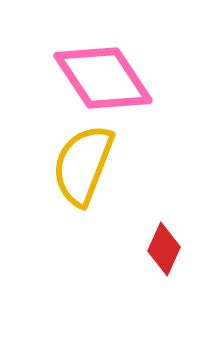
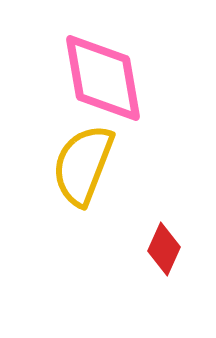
pink diamond: rotated 24 degrees clockwise
